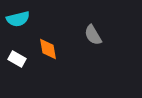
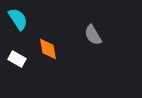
cyan semicircle: rotated 110 degrees counterclockwise
